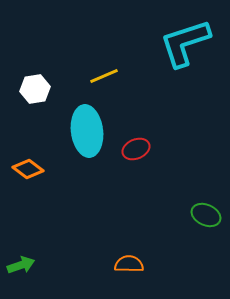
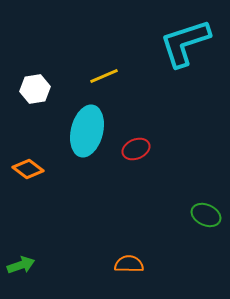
cyan ellipse: rotated 21 degrees clockwise
